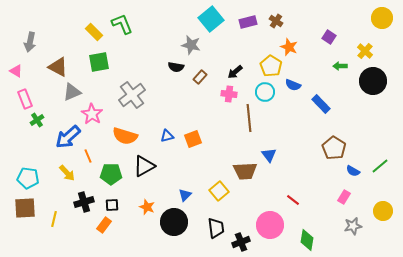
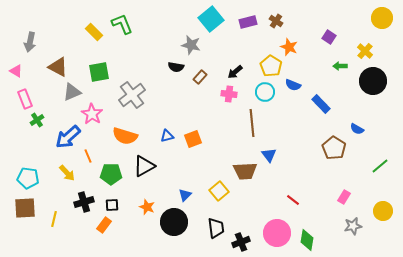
green square at (99, 62): moved 10 px down
brown line at (249, 118): moved 3 px right, 5 px down
blue semicircle at (353, 171): moved 4 px right, 42 px up
pink circle at (270, 225): moved 7 px right, 8 px down
